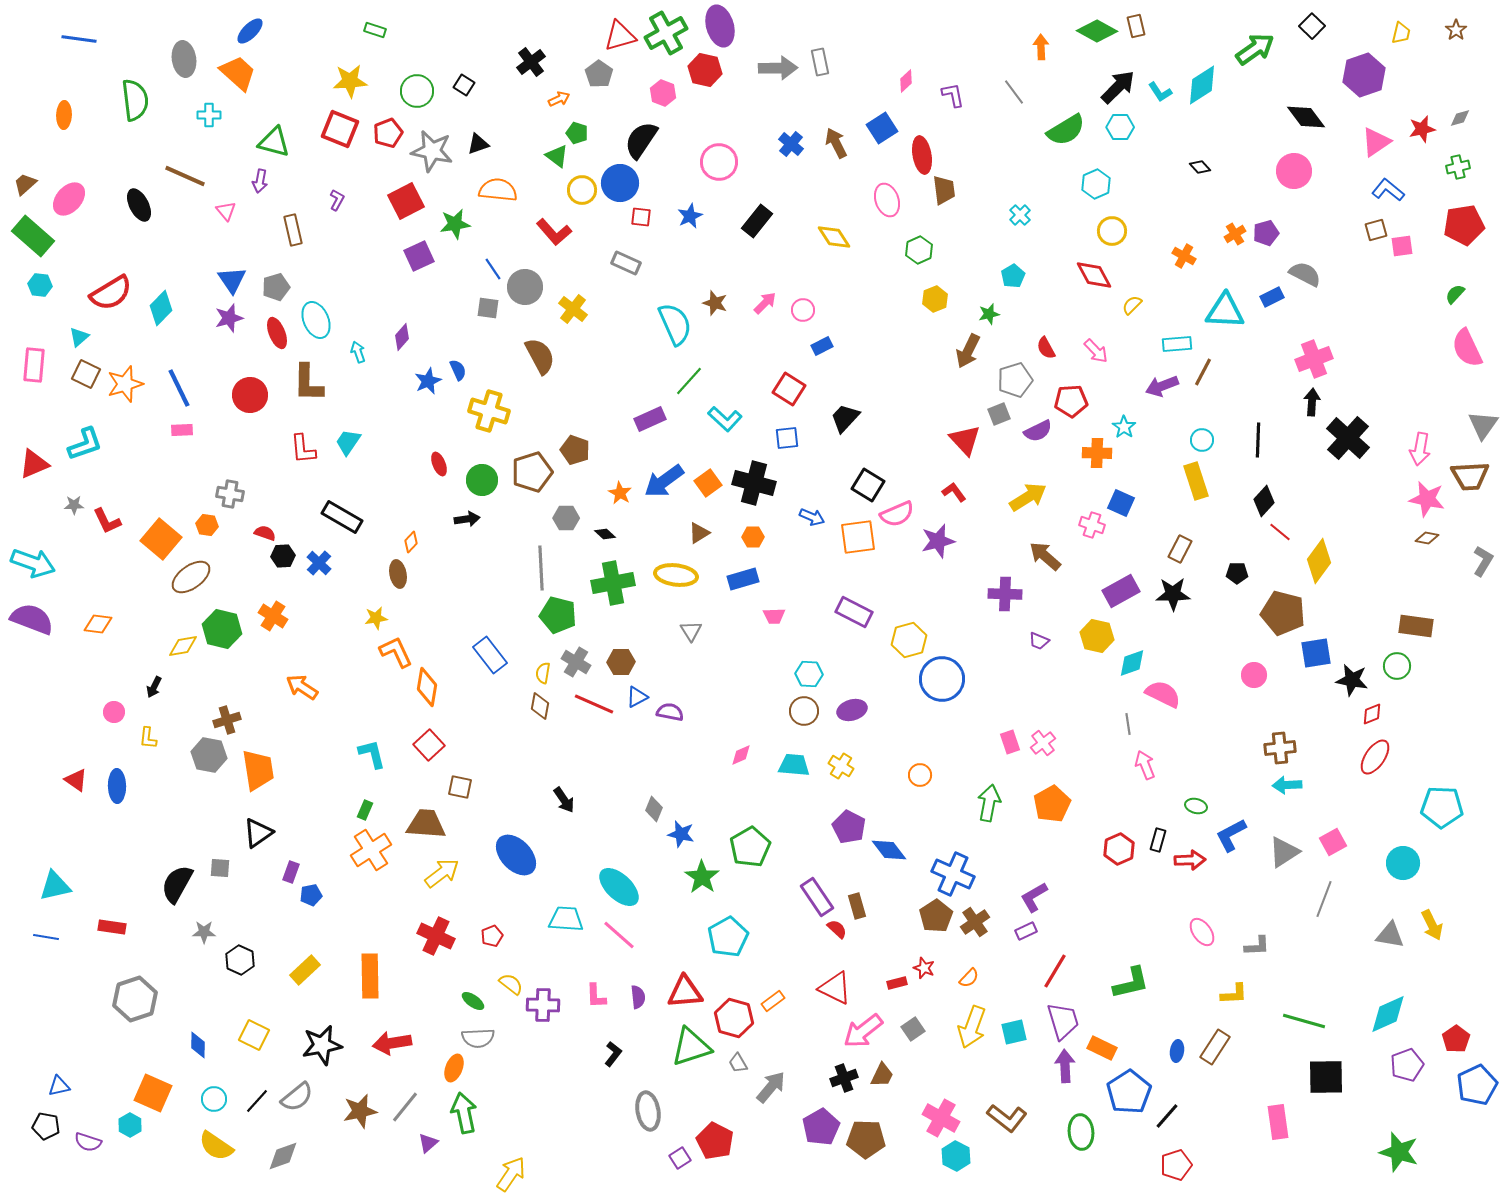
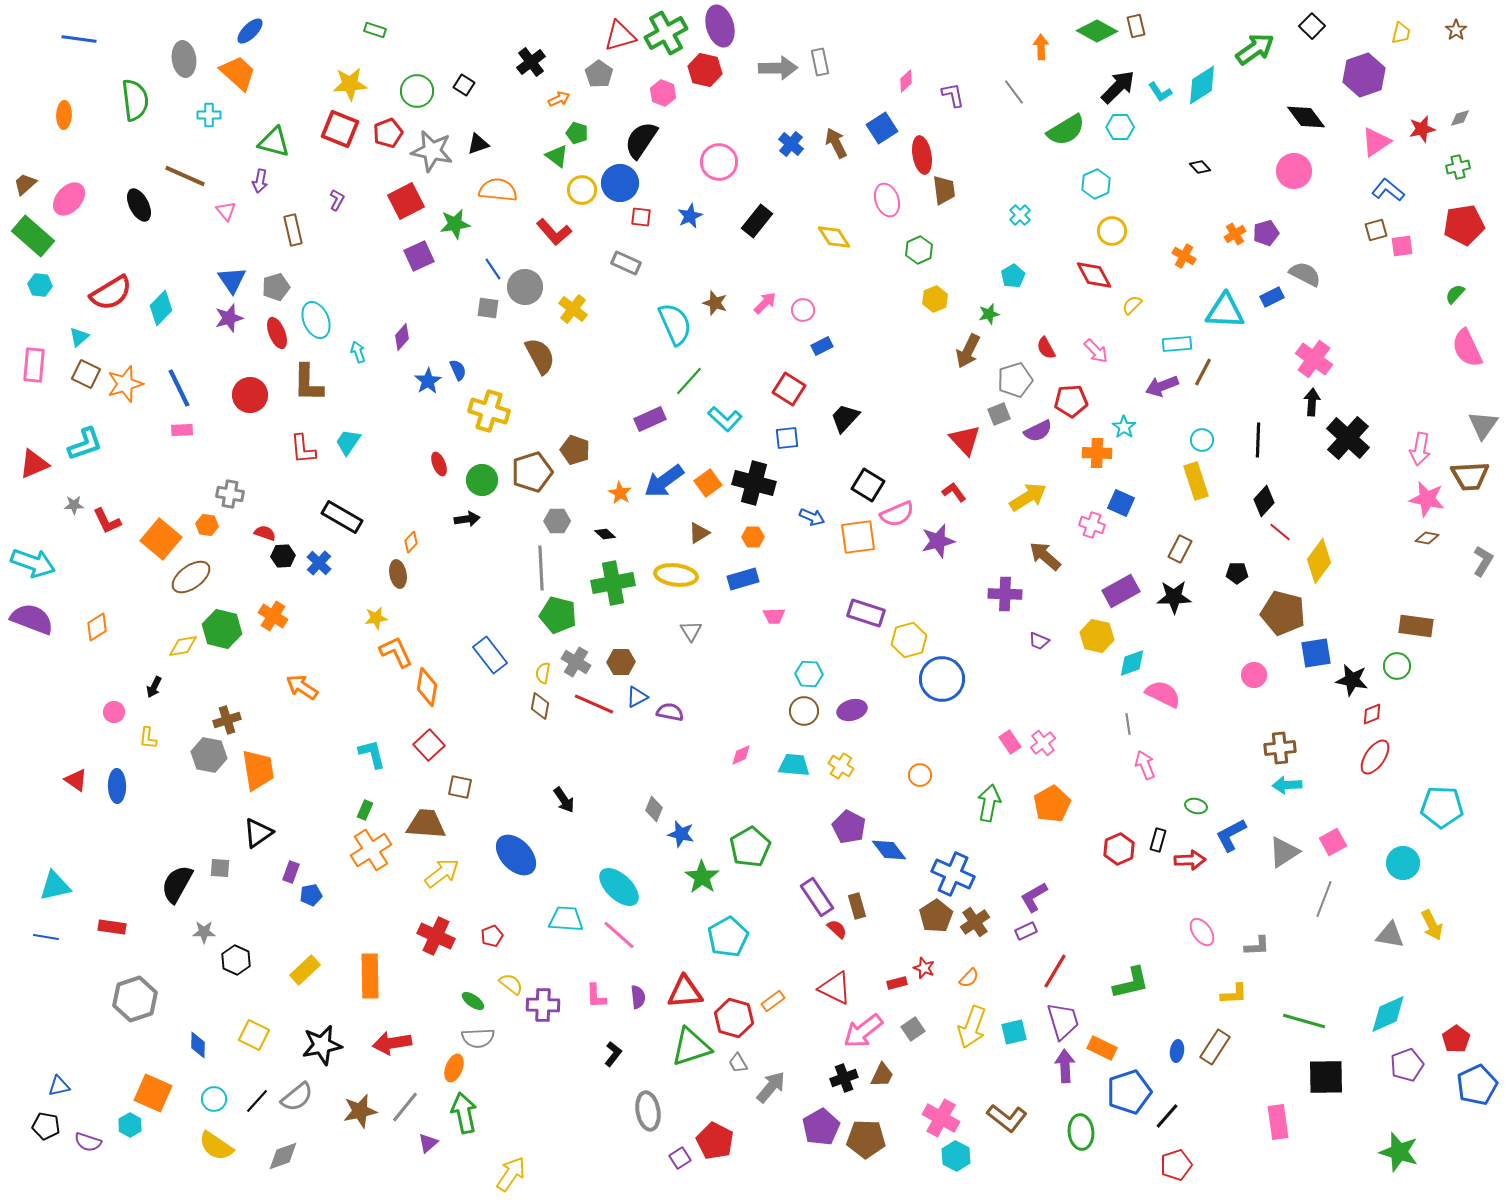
yellow star at (350, 81): moved 3 px down
pink cross at (1314, 359): rotated 33 degrees counterclockwise
blue star at (428, 381): rotated 8 degrees counterclockwise
gray hexagon at (566, 518): moved 9 px left, 3 px down
black star at (1173, 594): moved 1 px right, 3 px down
purple rectangle at (854, 612): moved 12 px right, 1 px down; rotated 9 degrees counterclockwise
orange diamond at (98, 624): moved 1 px left, 3 px down; rotated 40 degrees counterclockwise
pink rectangle at (1010, 742): rotated 15 degrees counterclockwise
black hexagon at (240, 960): moved 4 px left
blue pentagon at (1129, 1092): rotated 15 degrees clockwise
